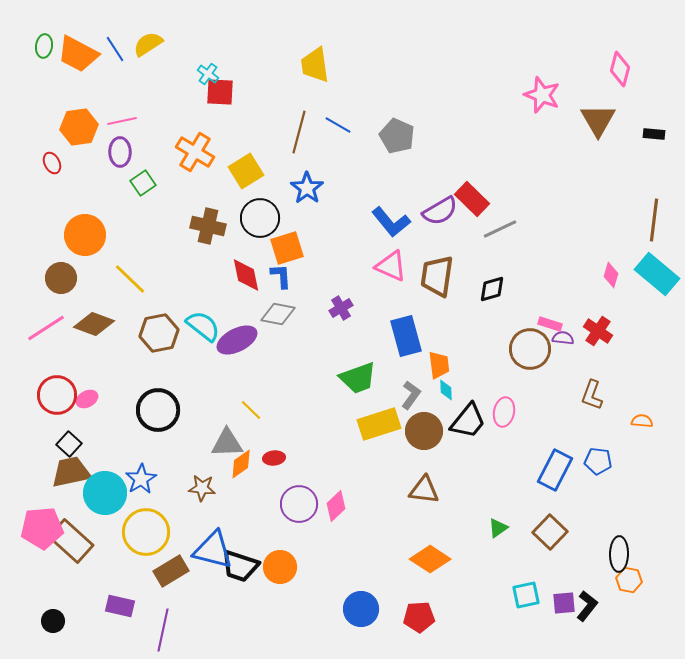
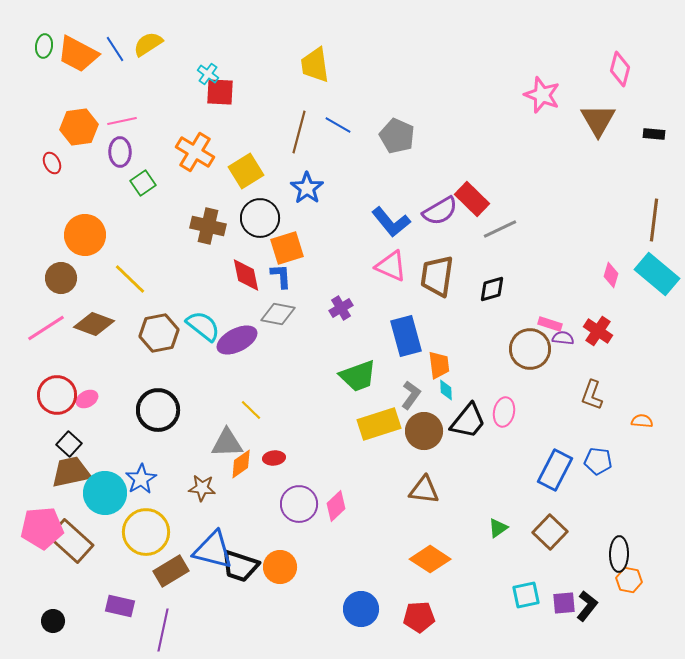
green trapezoid at (358, 378): moved 2 px up
